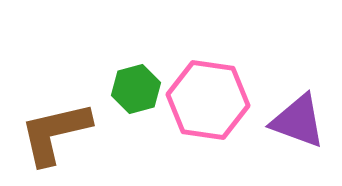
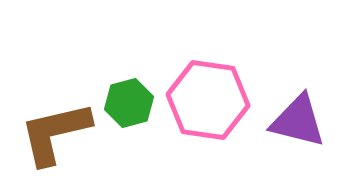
green hexagon: moved 7 px left, 14 px down
purple triangle: rotated 6 degrees counterclockwise
